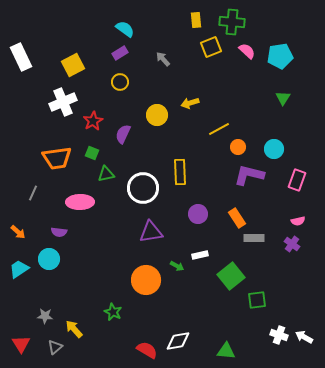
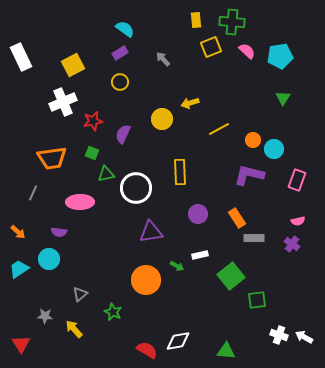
yellow circle at (157, 115): moved 5 px right, 4 px down
red star at (93, 121): rotated 18 degrees clockwise
orange circle at (238, 147): moved 15 px right, 7 px up
orange trapezoid at (57, 158): moved 5 px left
white circle at (143, 188): moved 7 px left
gray triangle at (55, 347): moved 25 px right, 53 px up
